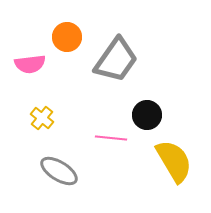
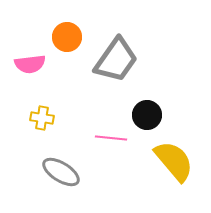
yellow cross: rotated 30 degrees counterclockwise
yellow semicircle: rotated 9 degrees counterclockwise
gray ellipse: moved 2 px right, 1 px down
